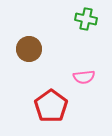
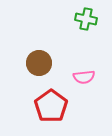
brown circle: moved 10 px right, 14 px down
